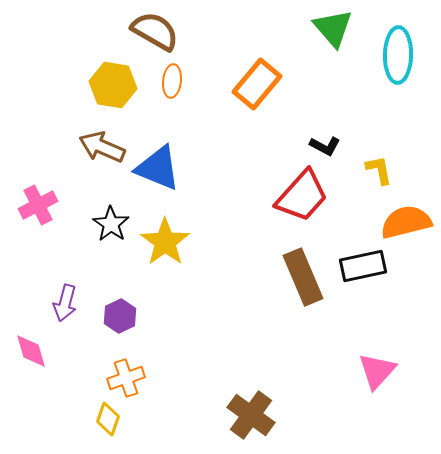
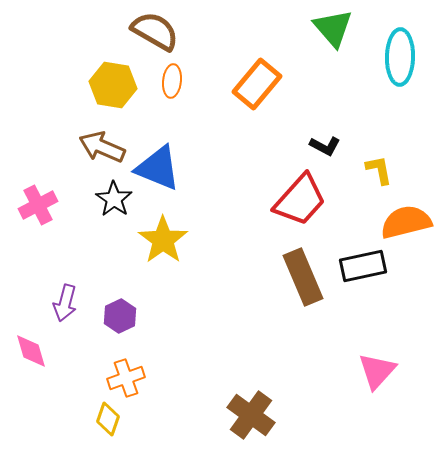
cyan ellipse: moved 2 px right, 2 px down
red trapezoid: moved 2 px left, 4 px down
black star: moved 3 px right, 25 px up
yellow star: moved 2 px left, 2 px up
